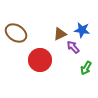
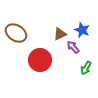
blue star: rotated 14 degrees clockwise
